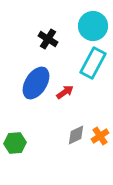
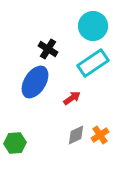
black cross: moved 10 px down
cyan rectangle: rotated 28 degrees clockwise
blue ellipse: moved 1 px left, 1 px up
red arrow: moved 7 px right, 6 px down
orange cross: moved 1 px up
